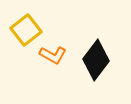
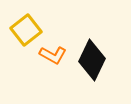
black diamond: moved 4 px left; rotated 12 degrees counterclockwise
